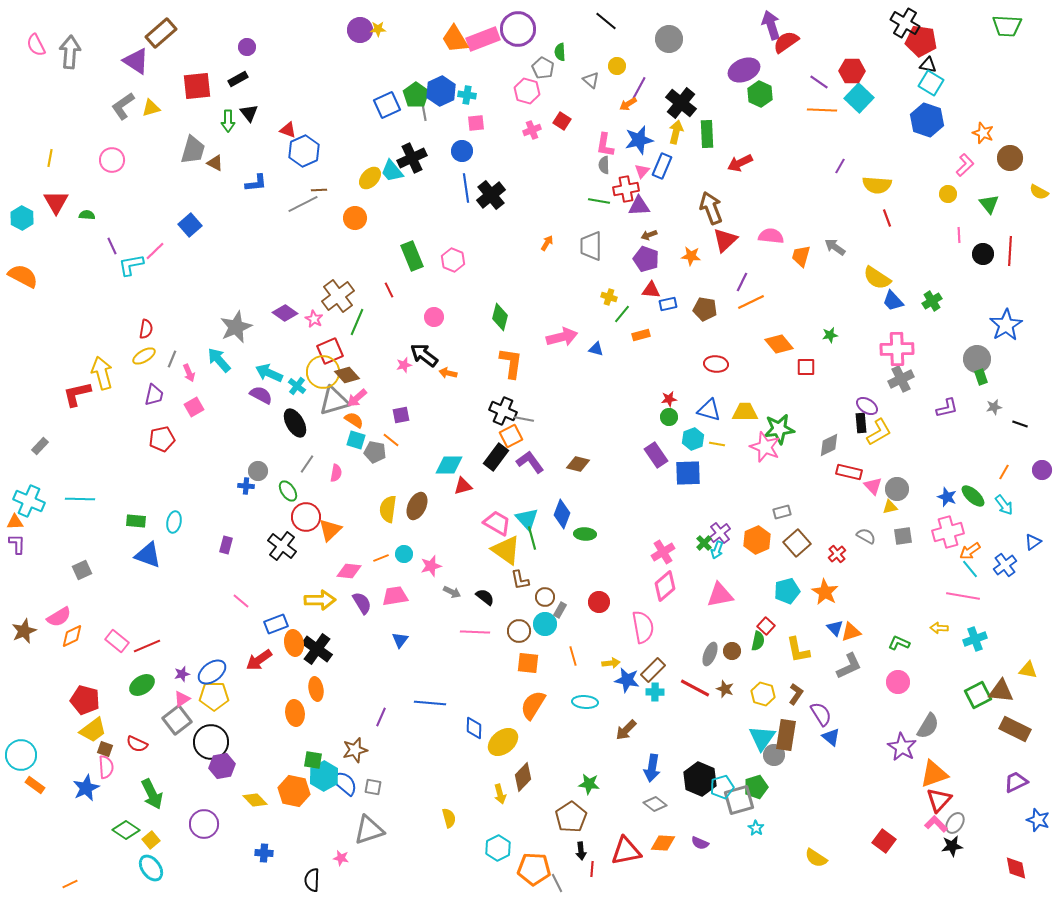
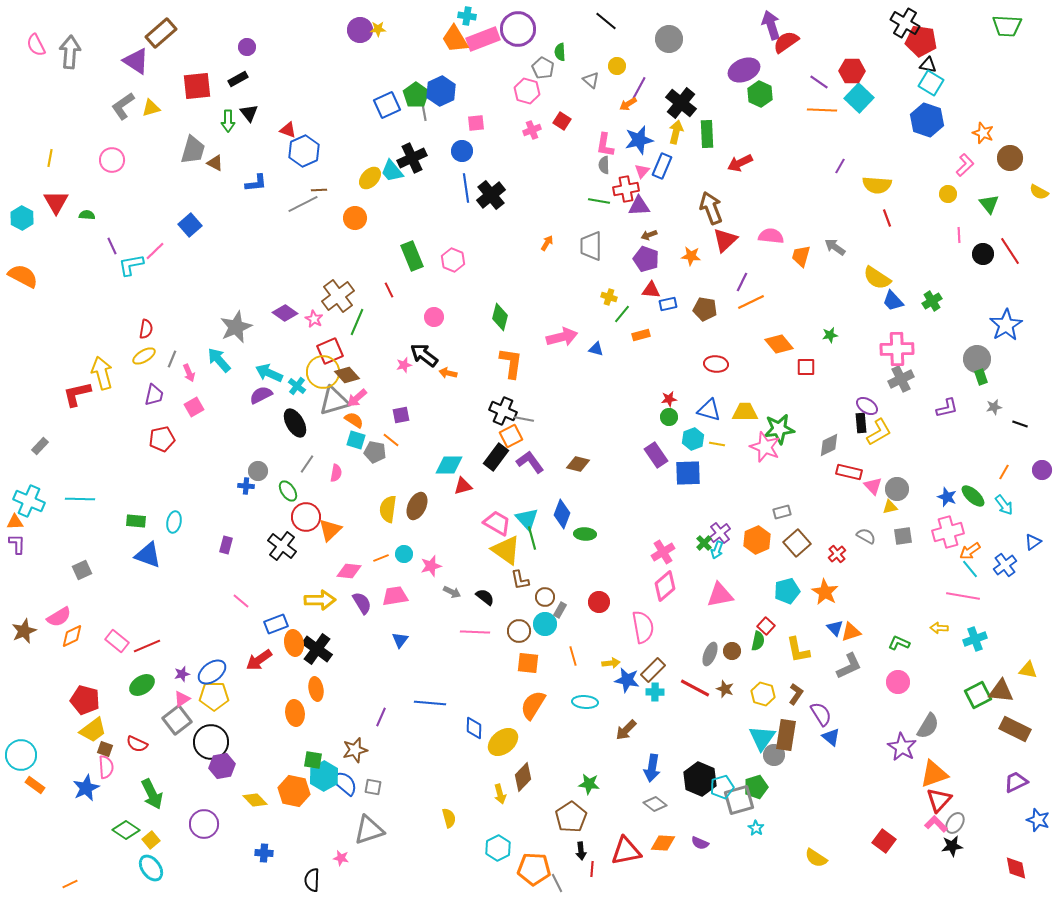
cyan cross at (467, 95): moved 79 px up
red line at (1010, 251): rotated 36 degrees counterclockwise
purple semicircle at (261, 395): rotated 55 degrees counterclockwise
